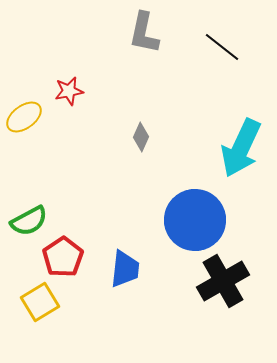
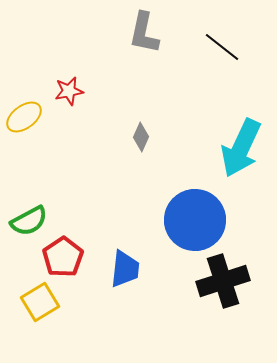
black cross: rotated 12 degrees clockwise
